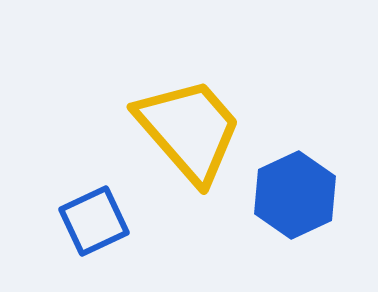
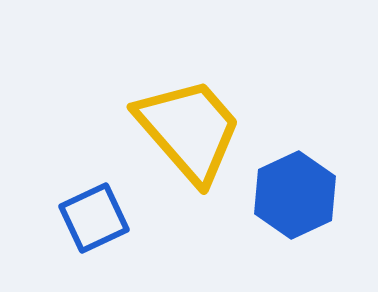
blue square: moved 3 px up
